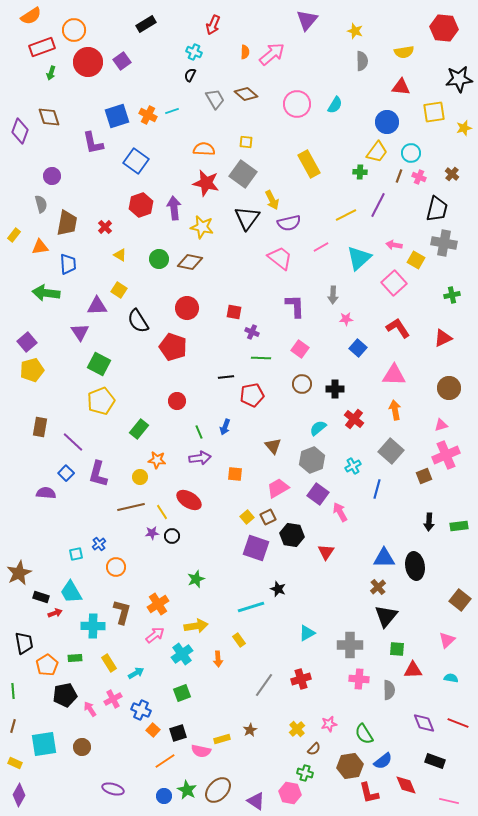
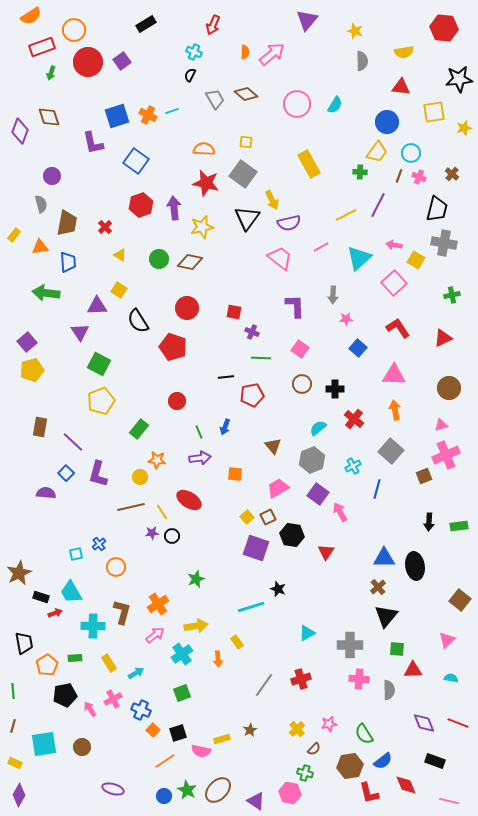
yellow star at (202, 227): rotated 25 degrees counterclockwise
blue trapezoid at (68, 264): moved 2 px up
yellow rectangle at (239, 640): moved 2 px left, 2 px down
